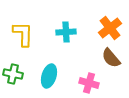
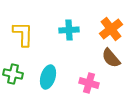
orange cross: moved 1 px right, 1 px down
cyan cross: moved 3 px right, 2 px up
cyan ellipse: moved 1 px left, 1 px down
